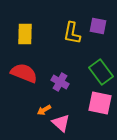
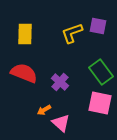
yellow L-shape: rotated 60 degrees clockwise
purple cross: rotated 12 degrees clockwise
